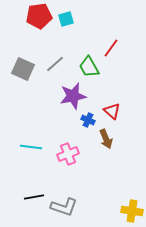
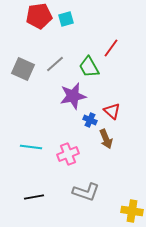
blue cross: moved 2 px right
gray L-shape: moved 22 px right, 15 px up
